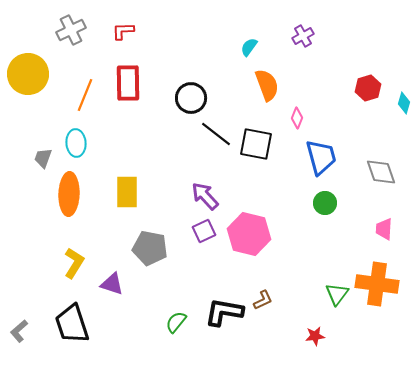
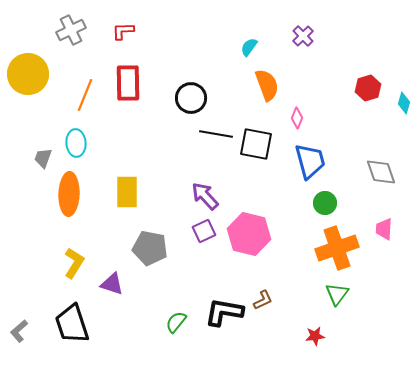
purple cross: rotated 15 degrees counterclockwise
black line: rotated 28 degrees counterclockwise
blue trapezoid: moved 11 px left, 4 px down
orange cross: moved 40 px left, 36 px up; rotated 27 degrees counterclockwise
